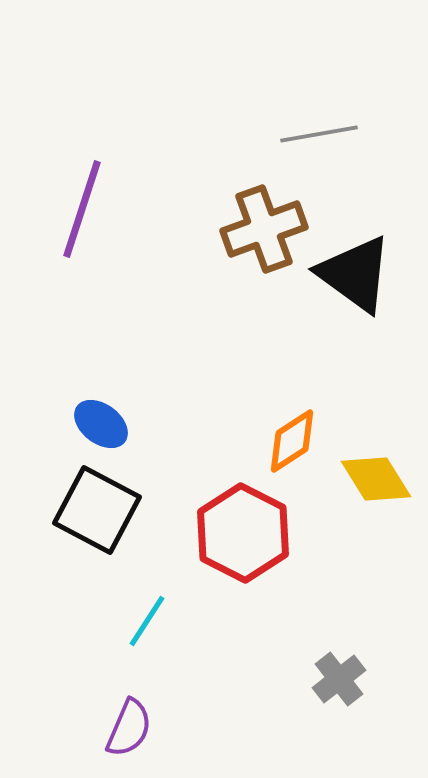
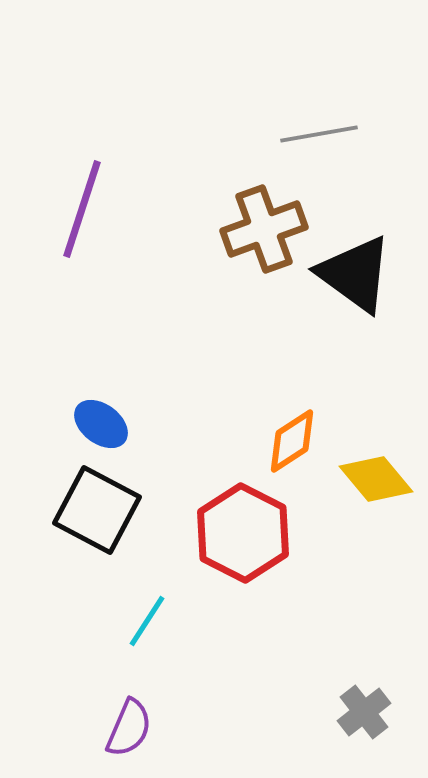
yellow diamond: rotated 8 degrees counterclockwise
gray cross: moved 25 px right, 33 px down
